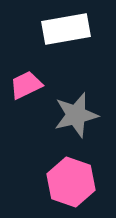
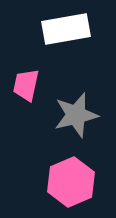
pink trapezoid: rotated 52 degrees counterclockwise
pink hexagon: rotated 18 degrees clockwise
